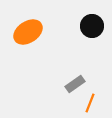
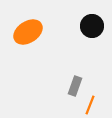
gray rectangle: moved 2 px down; rotated 36 degrees counterclockwise
orange line: moved 2 px down
